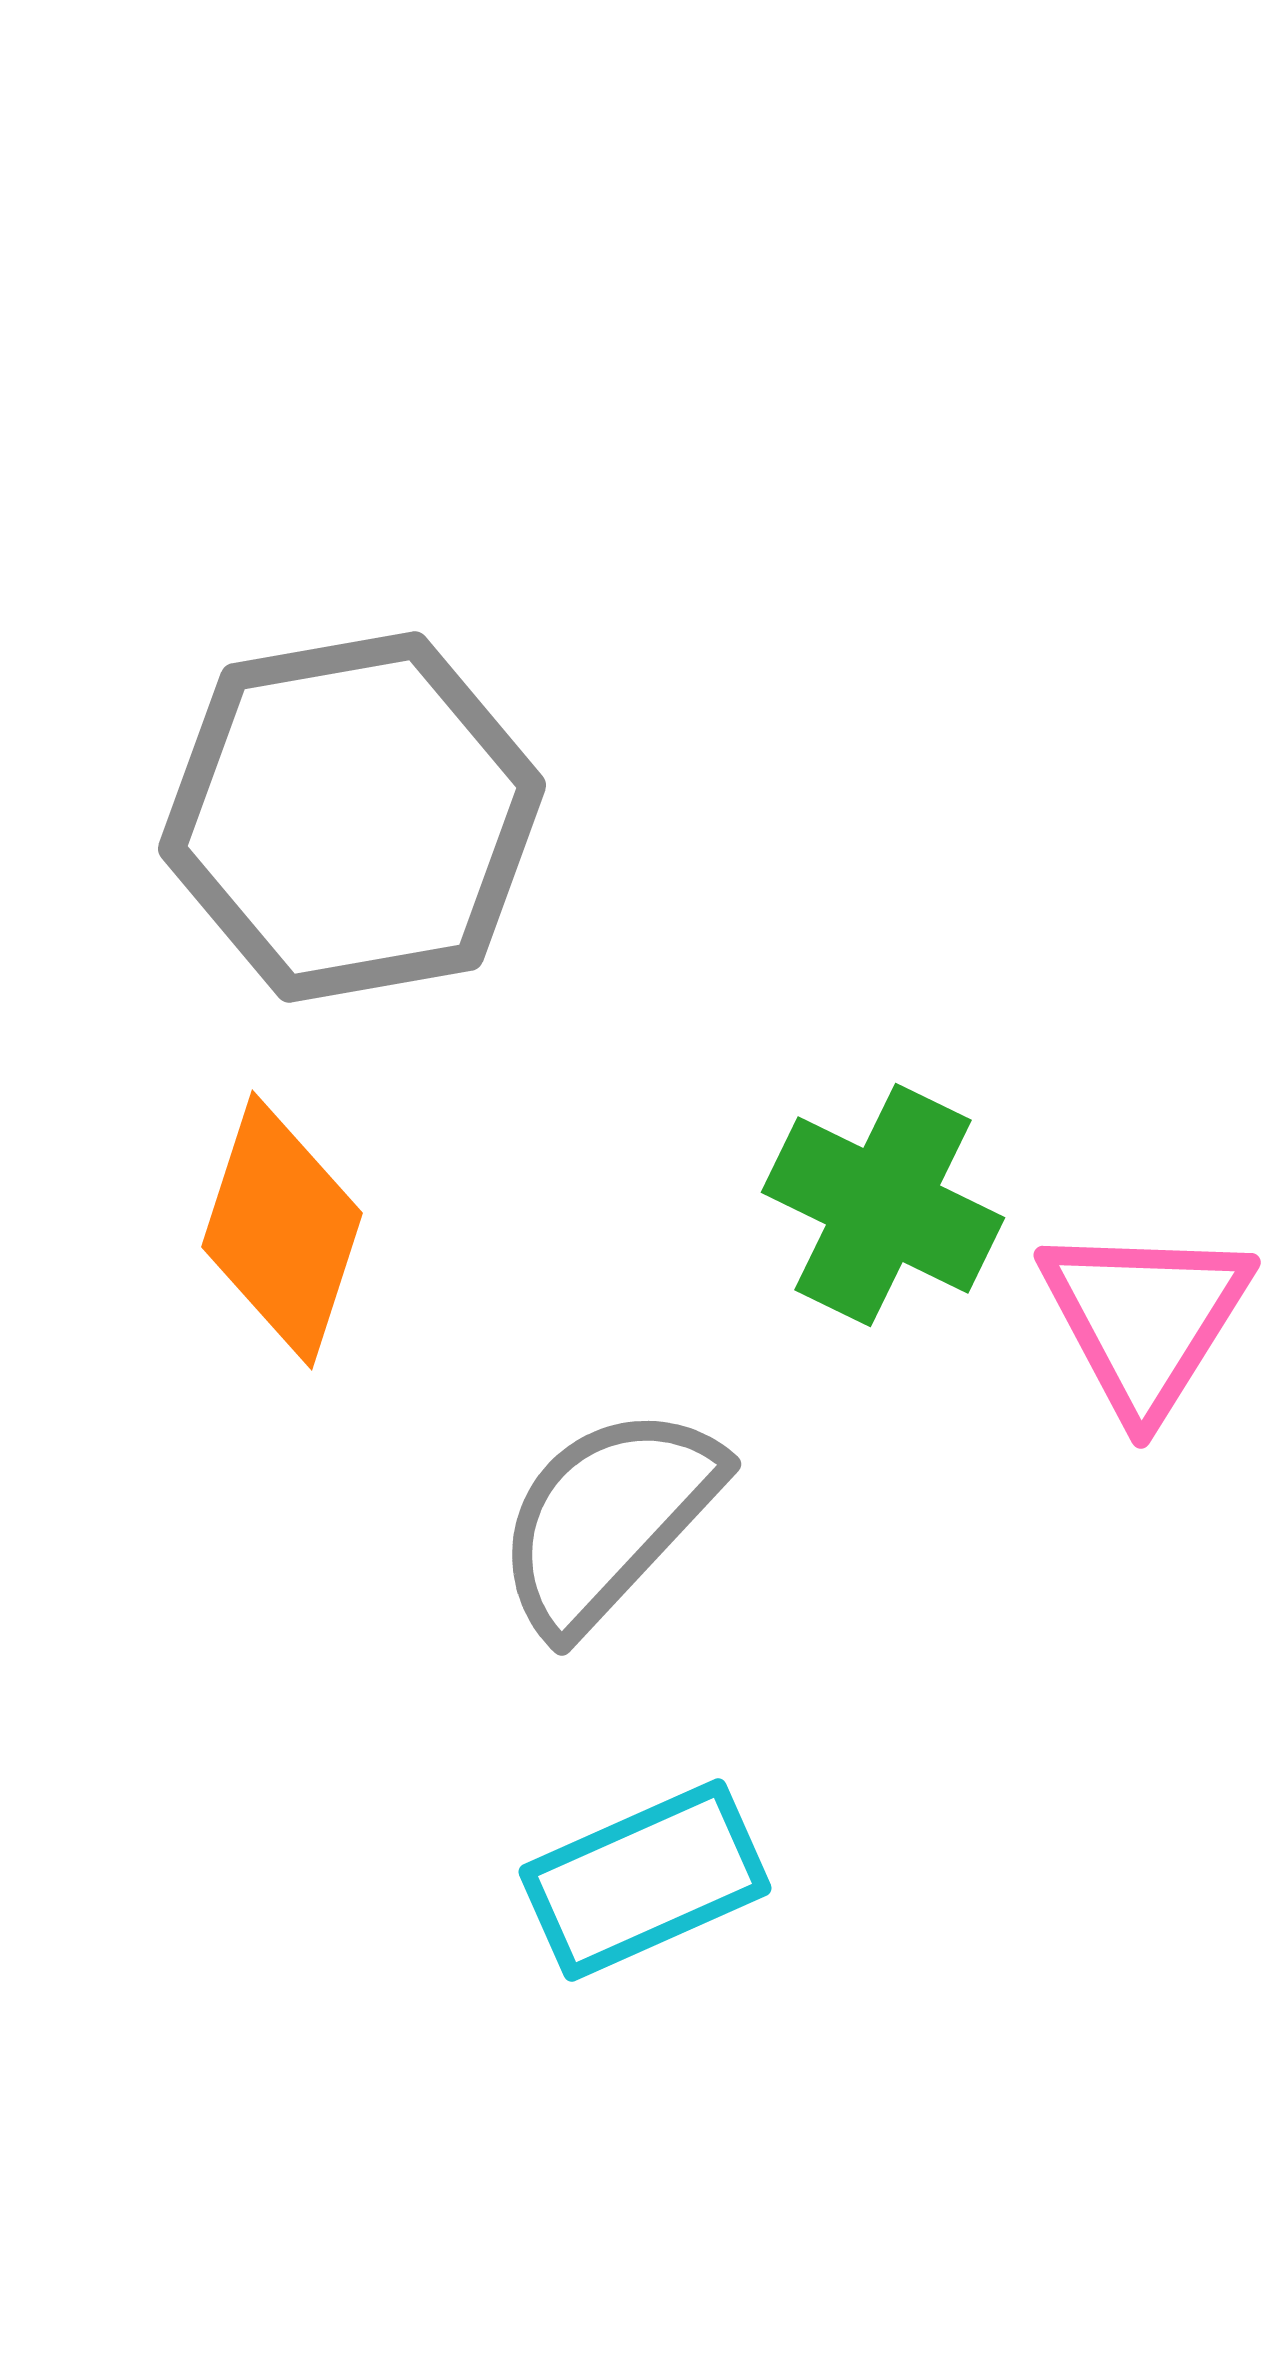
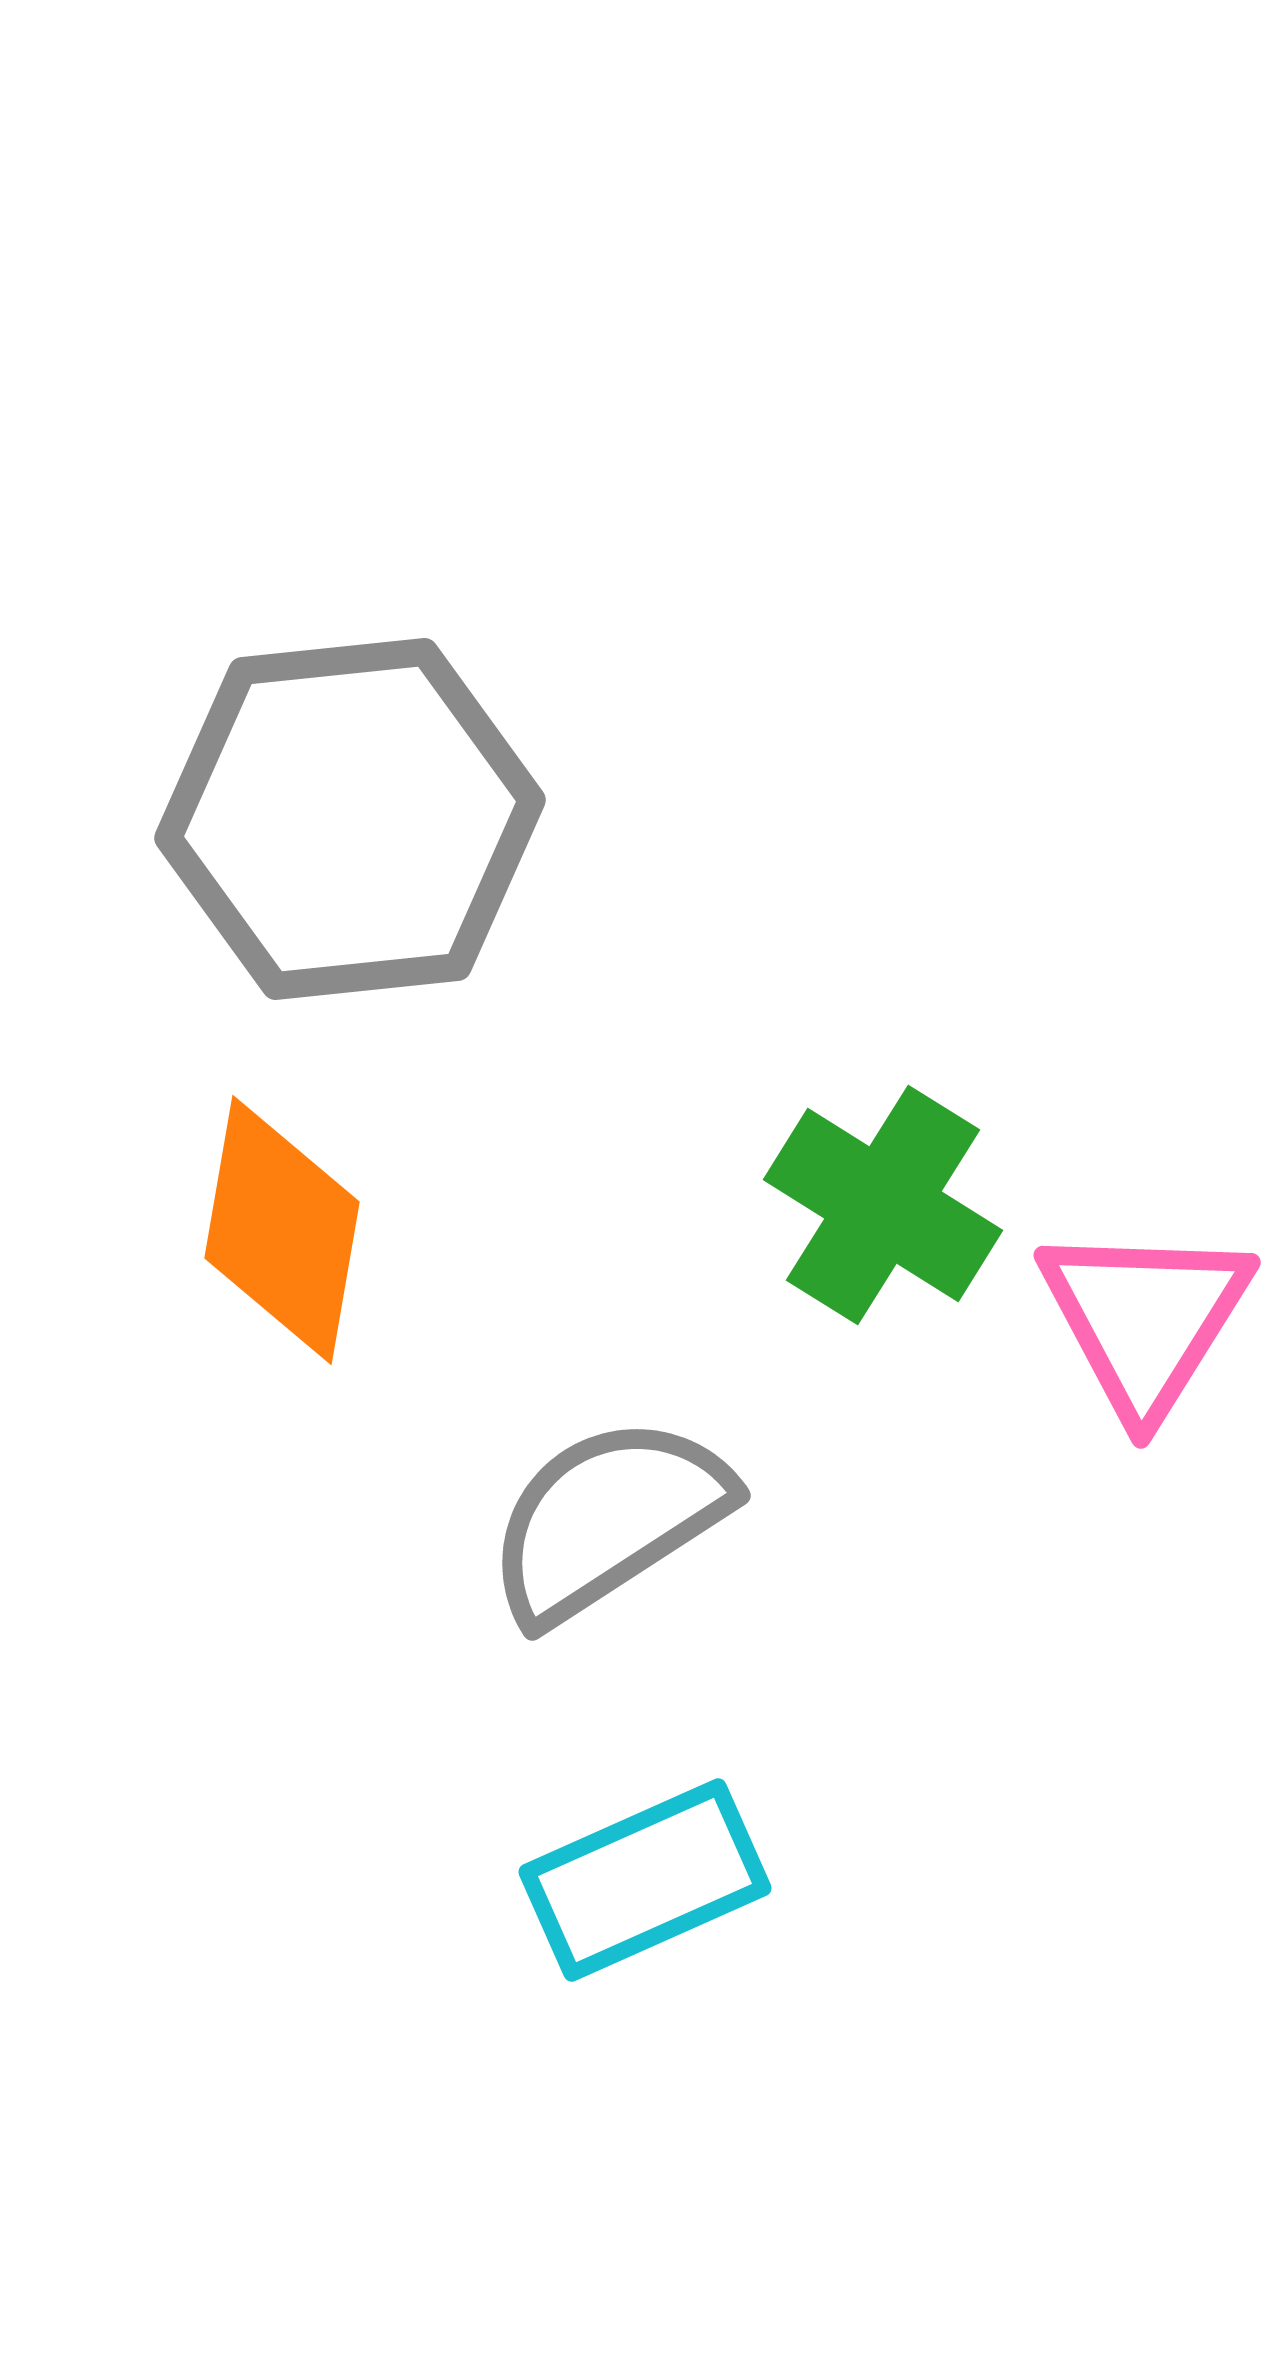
gray hexagon: moved 2 px left, 2 px down; rotated 4 degrees clockwise
green cross: rotated 6 degrees clockwise
orange diamond: rotated 8 degrees counterclockwise
gray semicircle: rotated 14 degrees clockwise
